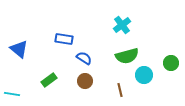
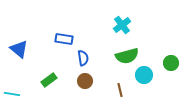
blue semicircle: moved 1 px left; rotated 49 degrees clockwise
